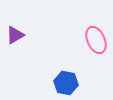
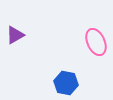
pink ellipse: moved 2 px down
